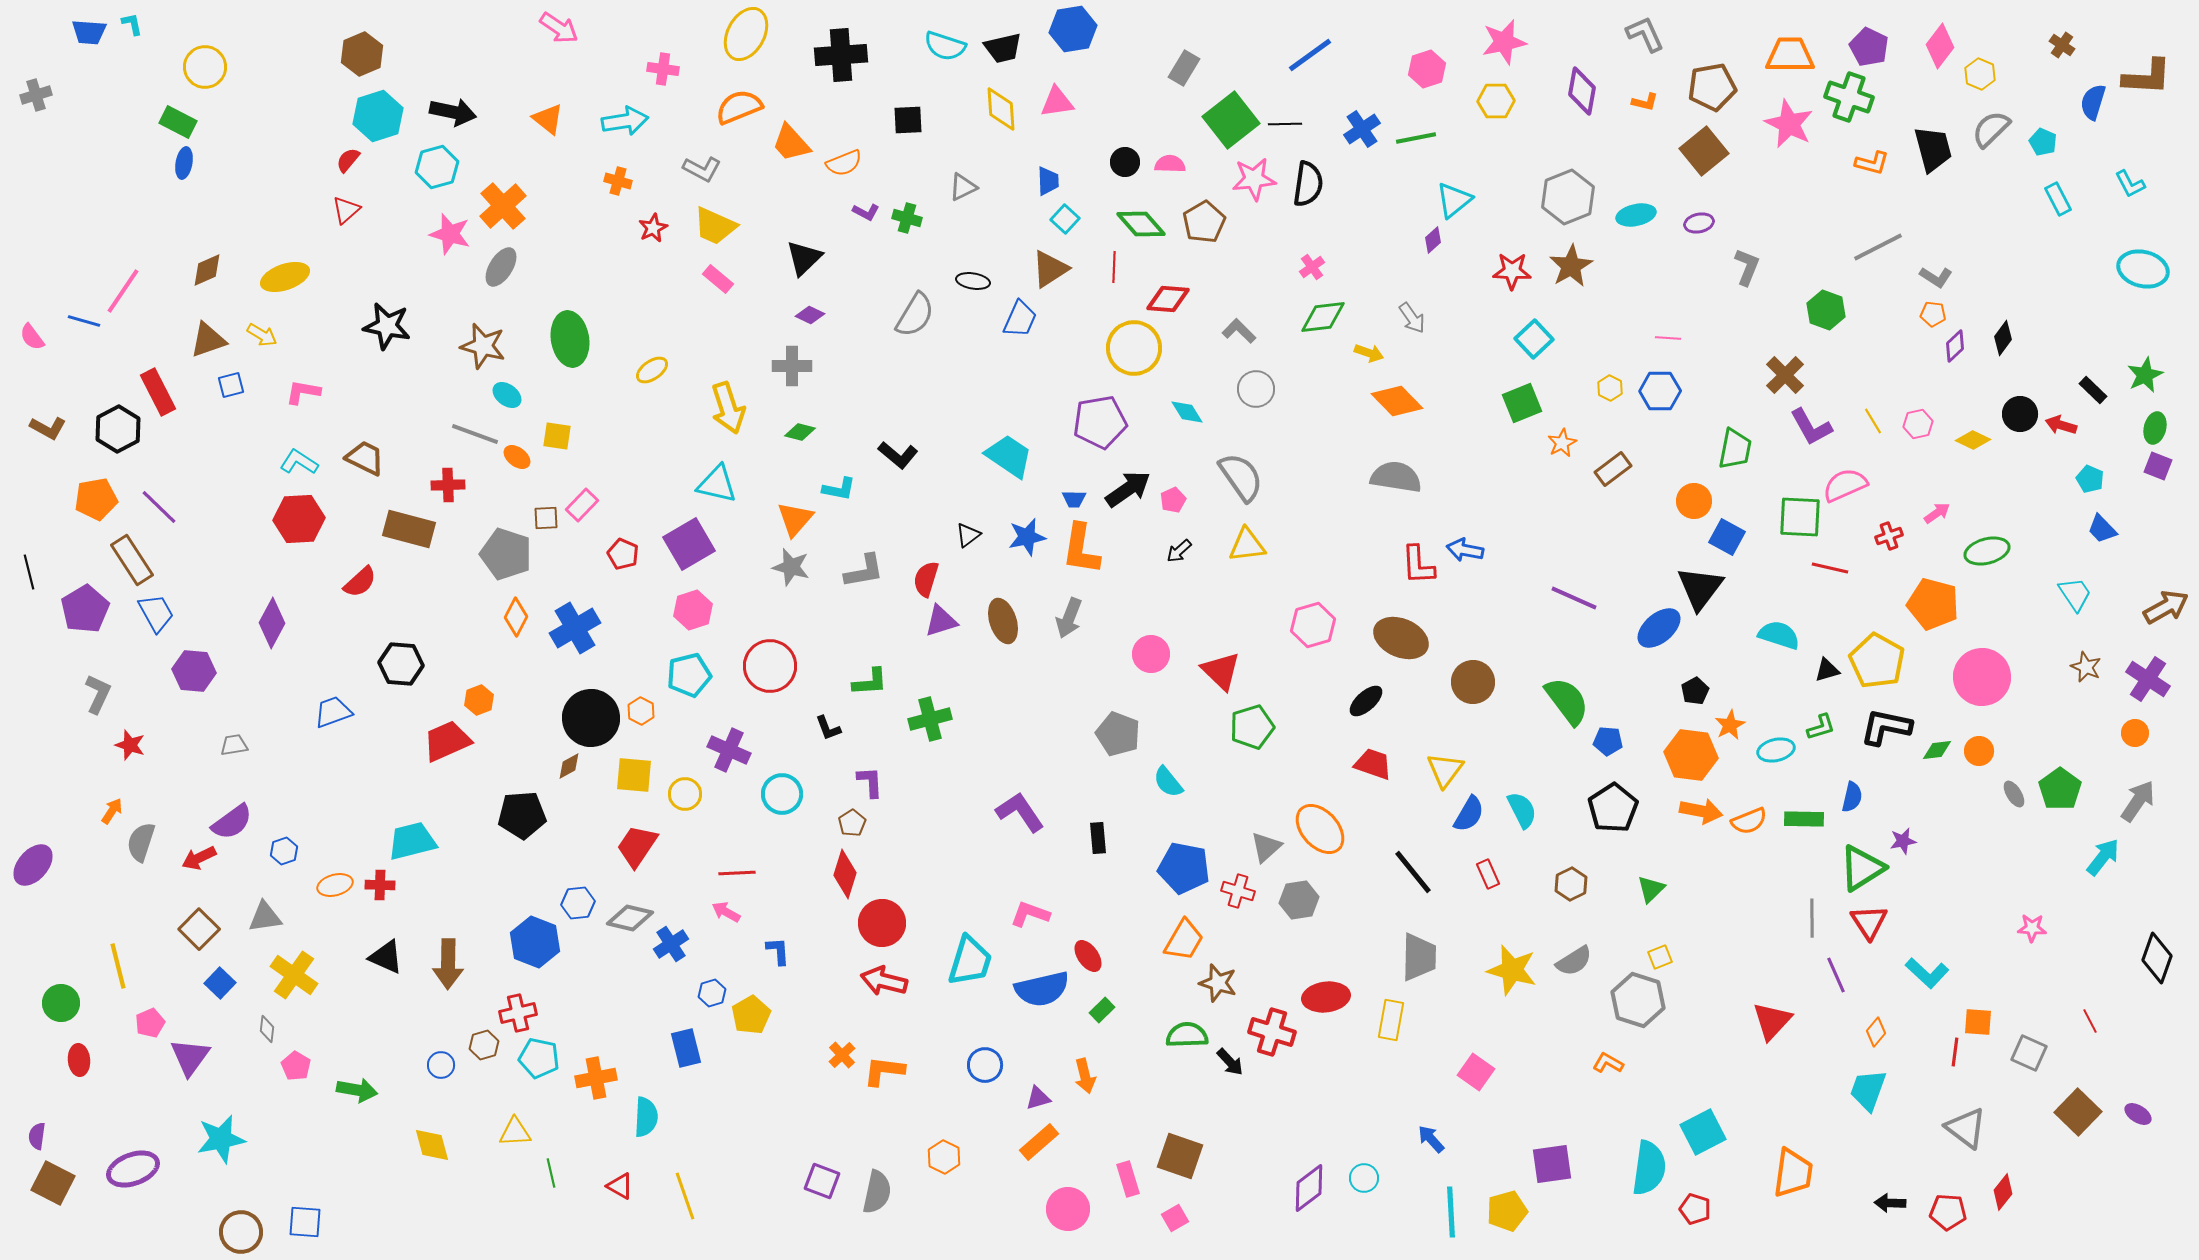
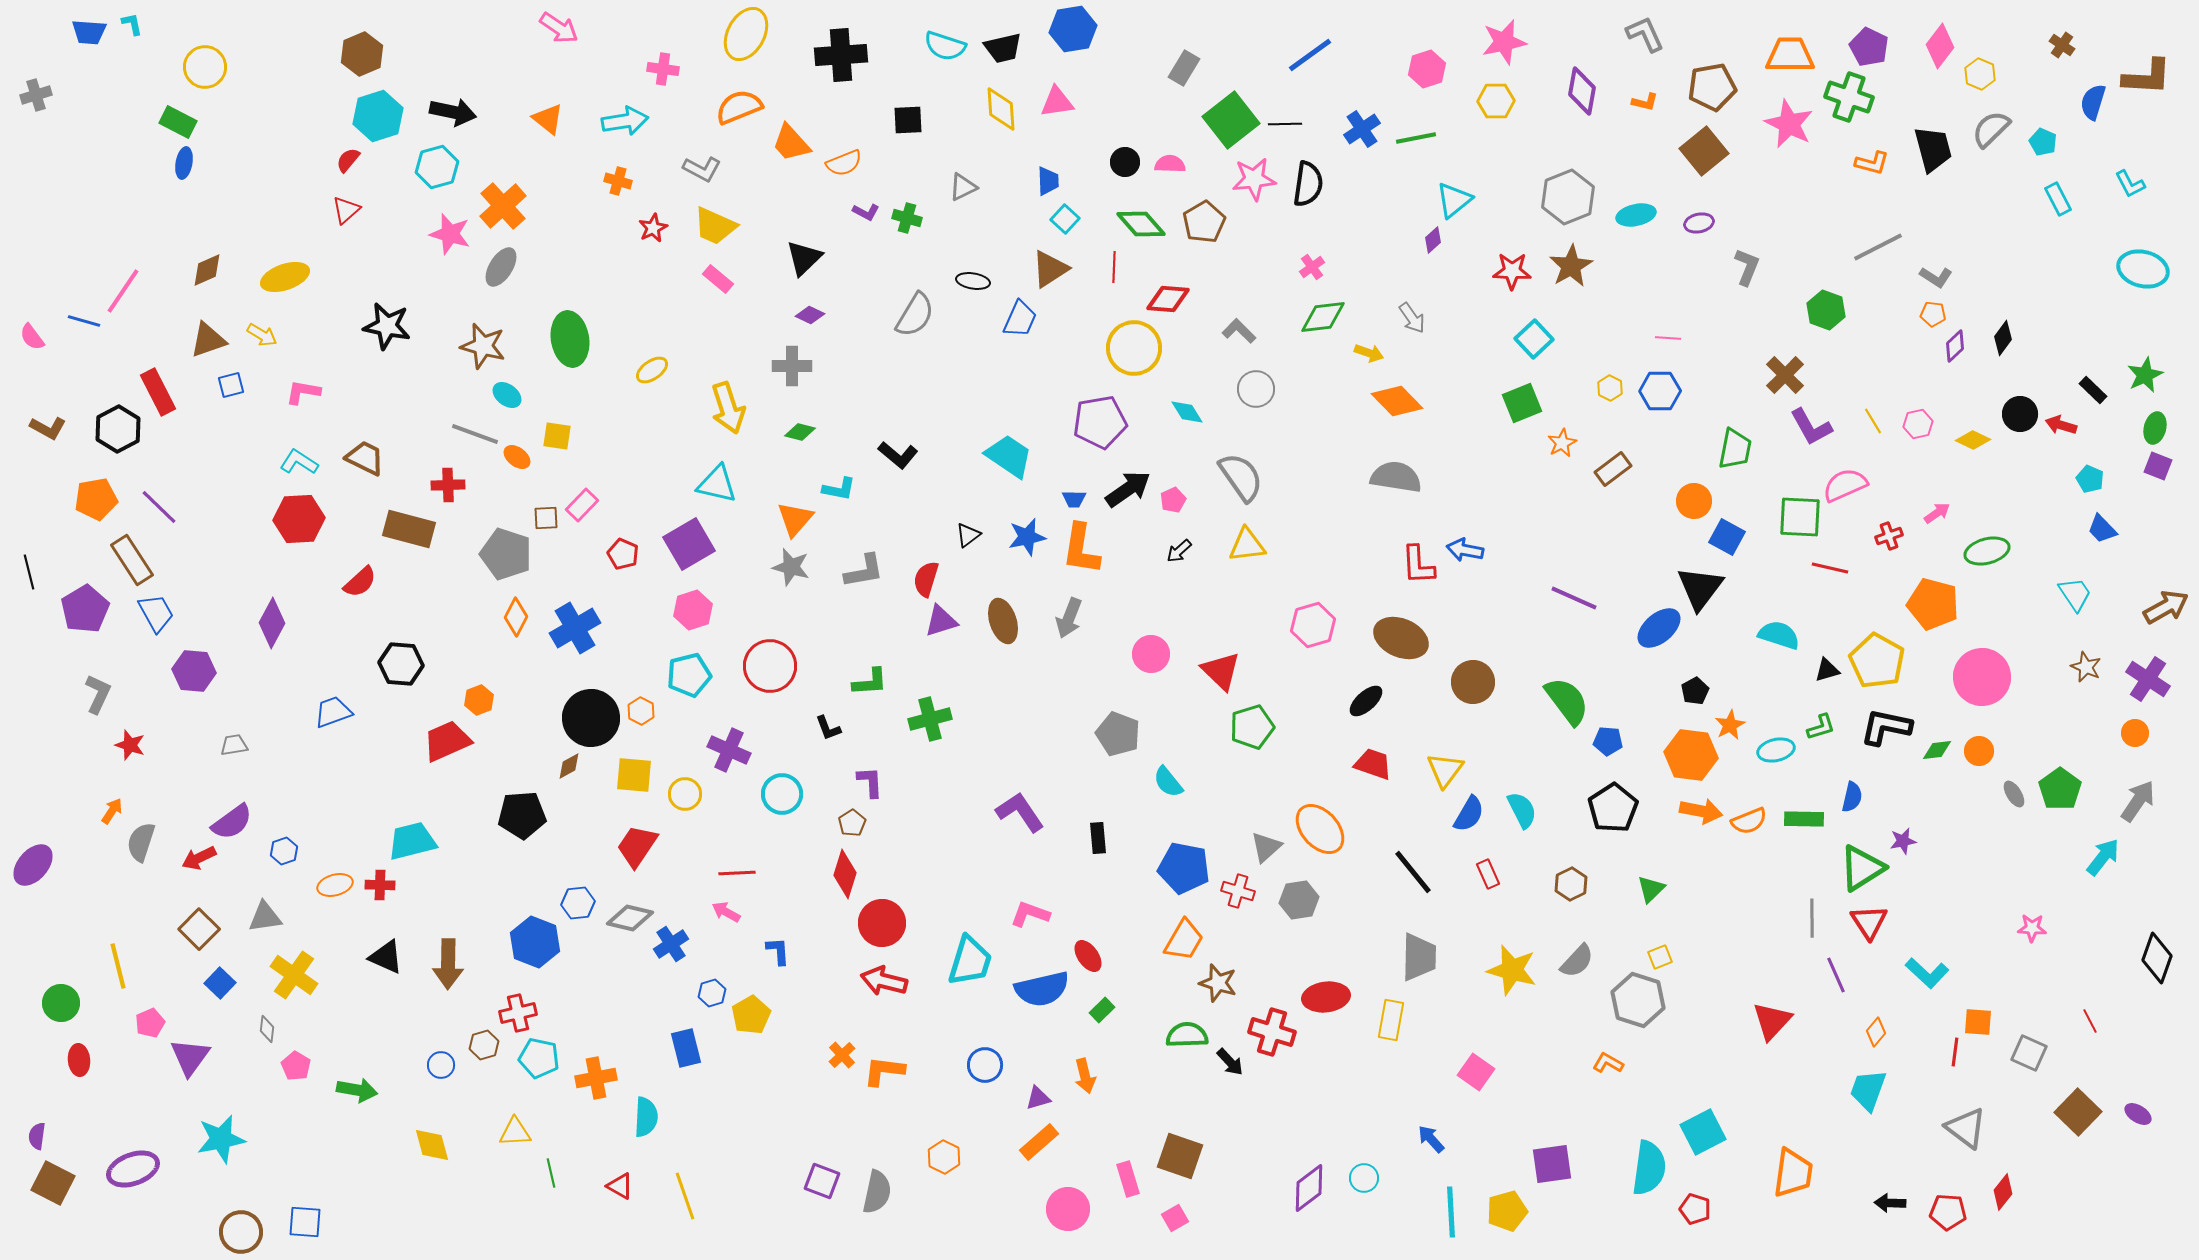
gray semicircle at (1574, 961): moved 3 px right; rotated 15 degrees counterclockwise
